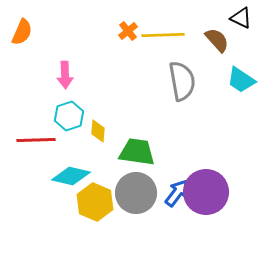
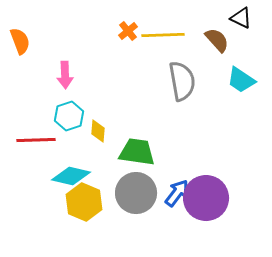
orange semicircle: moved 2 px left, 9 px down; rotated 44 degrees counterclockwise
purple circle: moved 6 px down
yellow hexagon: moved 11 px left
